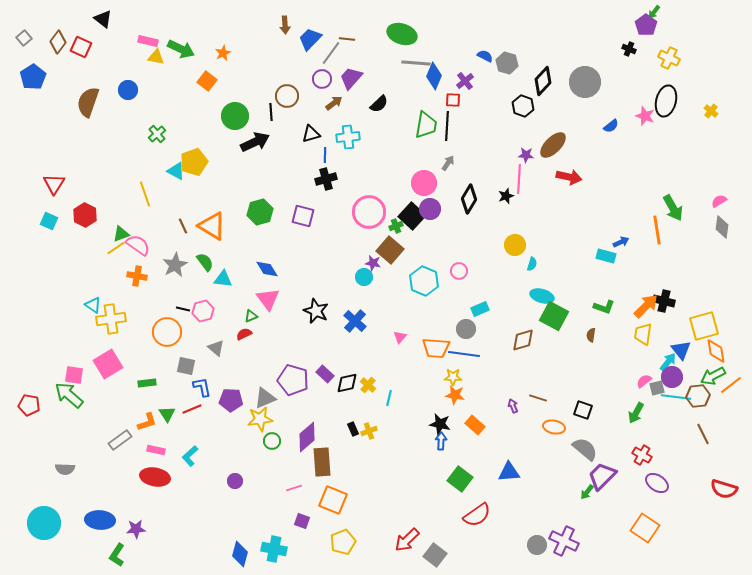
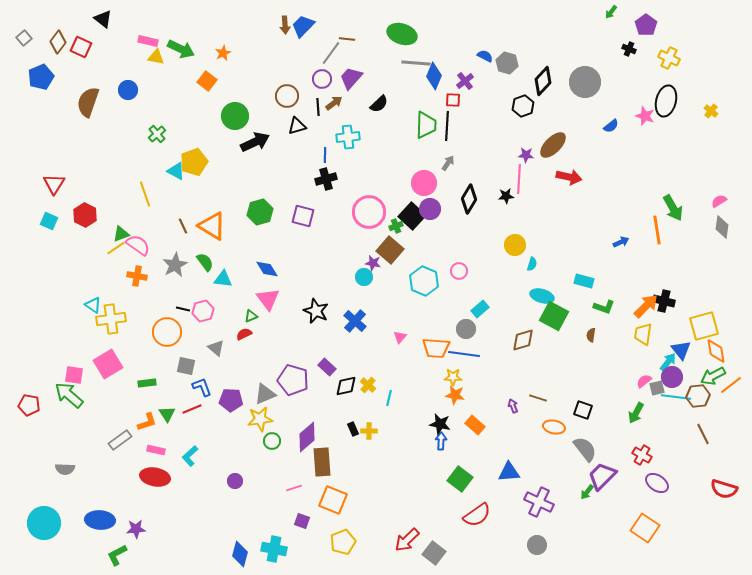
green arrow at (654, 12): moved 43 px left
blue trapezoid at (310, 39): moved 7 px left, 13 px up
blue pentagon at (33, 77): moved 8 px right; rotated 10 degrees clockwise
black hexagon at (523, 106): rotated 20 degrees clockwise
black line at (271, 112): moved 47 px right, 5 px up
green trapezoid at (426, 125): rotated 8 degrees counterclockwise
black triangle at (311, 134): moved 14 px left, 8 px up
black star at (506, 196): rotated 14 degrees clockwise
cyan rectangle at (606, 256): moved 22 px left, 25 px down
cyan rectangle at (480, 309): rotated 18 degrees counterclockwise
purple rectangle at (325, 374): moved 2 px right, 7 px up
black diamond at (347, 383): moved 1 px left, 3 px down
blue L-shape at (202, 387): rotated 10 degrees counterclockwise
gray triangle at (265, 398): moved 4 px up
yellow cross at (369, 431): rotated 21 degrees clockwise
gray semicircle at (585, 449): rotated 12 degrees clockwise
purple cross at (564, 541): moved 25 px left, 39 px up
green L-shape at (117, 555): rotated 30 degrees clockwise
gray square at (435, 555): moved 1 px left, 2 px up
